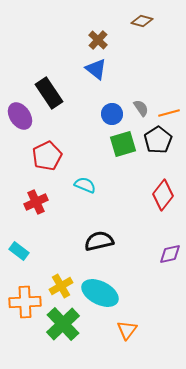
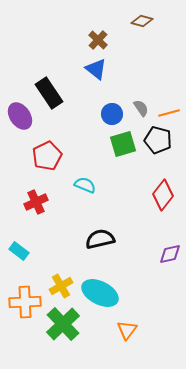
black pentagon: rotated 24 degrees counterclockwise
black semicircle: moved 1 px right, 2 px up
